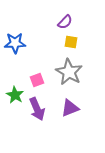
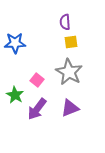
purple semicircle: rotated 133 degrees clockwise
yellow square: rotated 16 degrees counterclockwise
pink square: rotated 32 degrees counterclockwise
purple arrow: rotated 60 degrees clockwise
